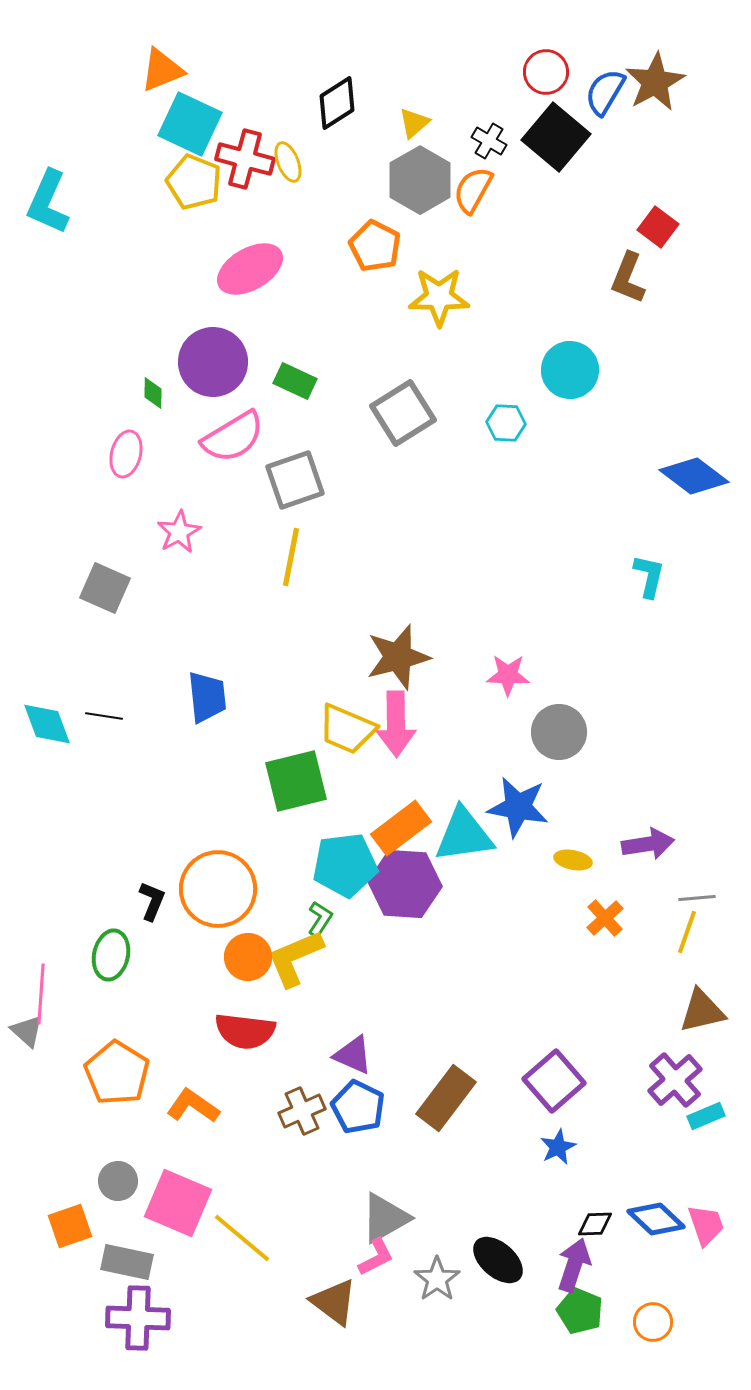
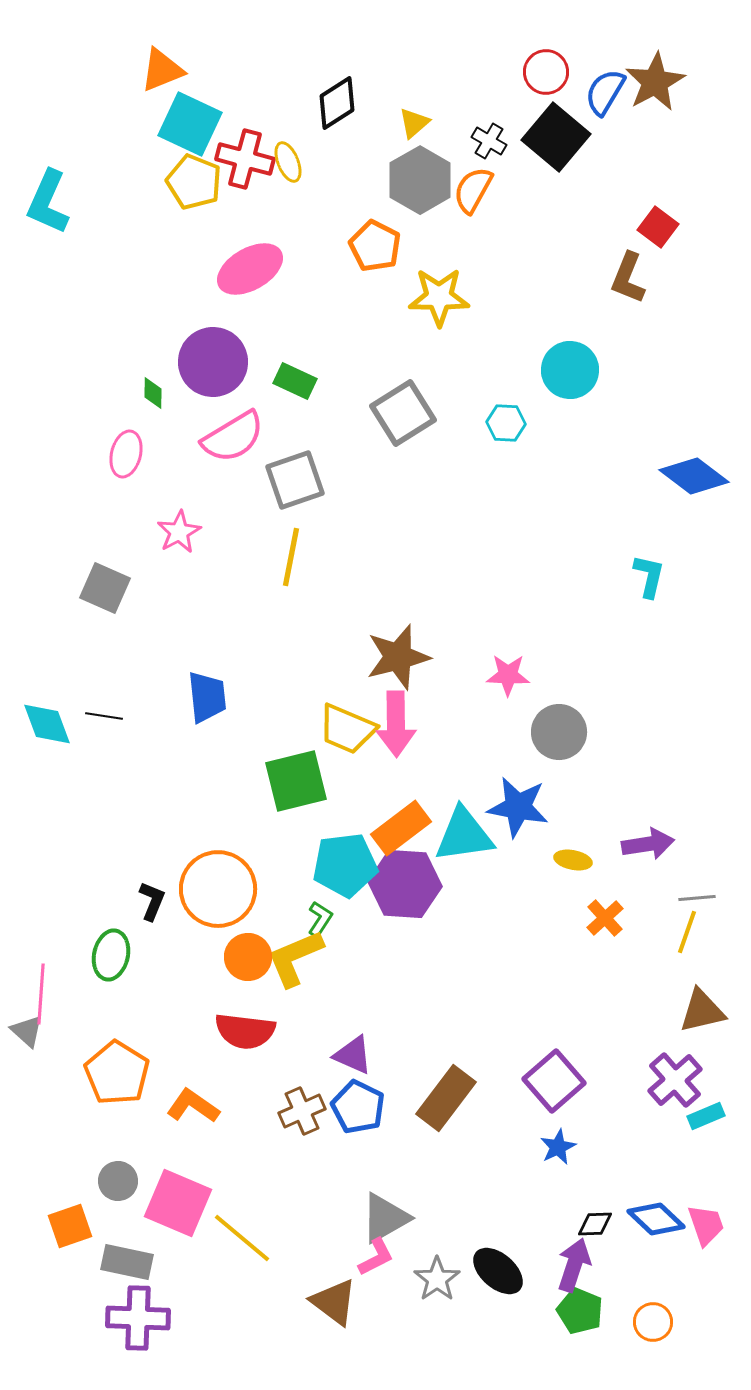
black ellipse at (498, 1260): moved 11 px down
